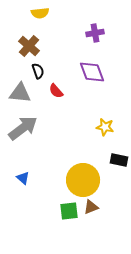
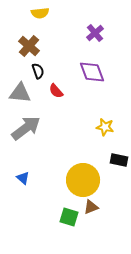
purple cross: rotated 30 degrees counterclockwise
gray arrow: moved 3 px right
green square: moved 6 px down; rotated 24 degrees clockwise
